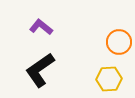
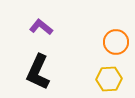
orange circle: moved 3 px left
black L-shape: moved 2 px left, 2 px down; rotated 30 degrees counterclockwise
